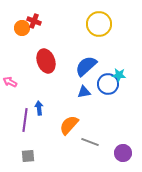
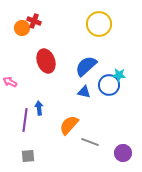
blue circle: moved 1 px right, 1 px down
blue triangle: rotated 24 degrees clockwise
